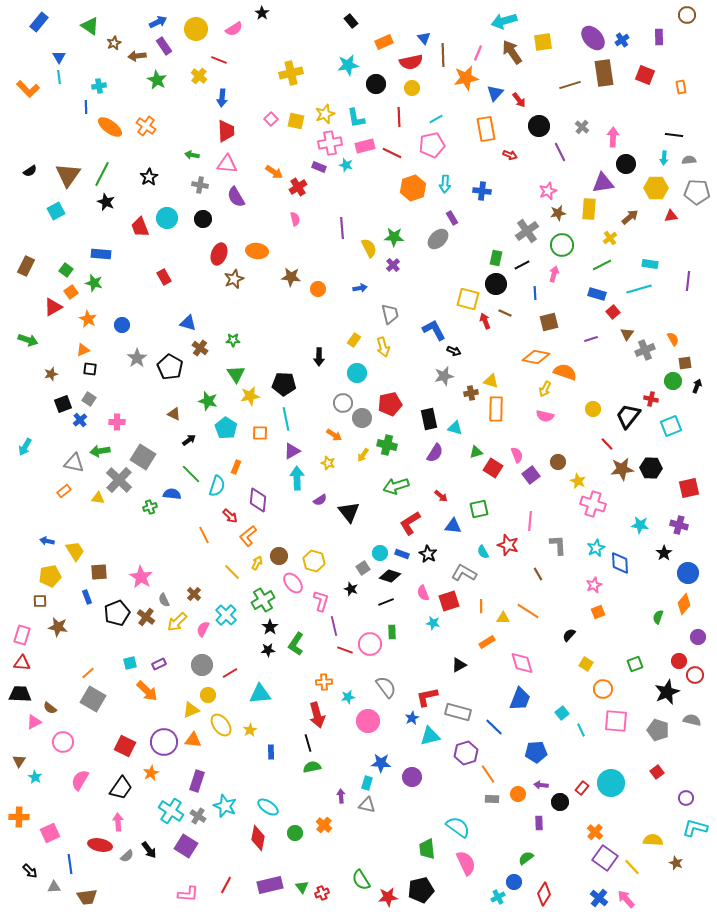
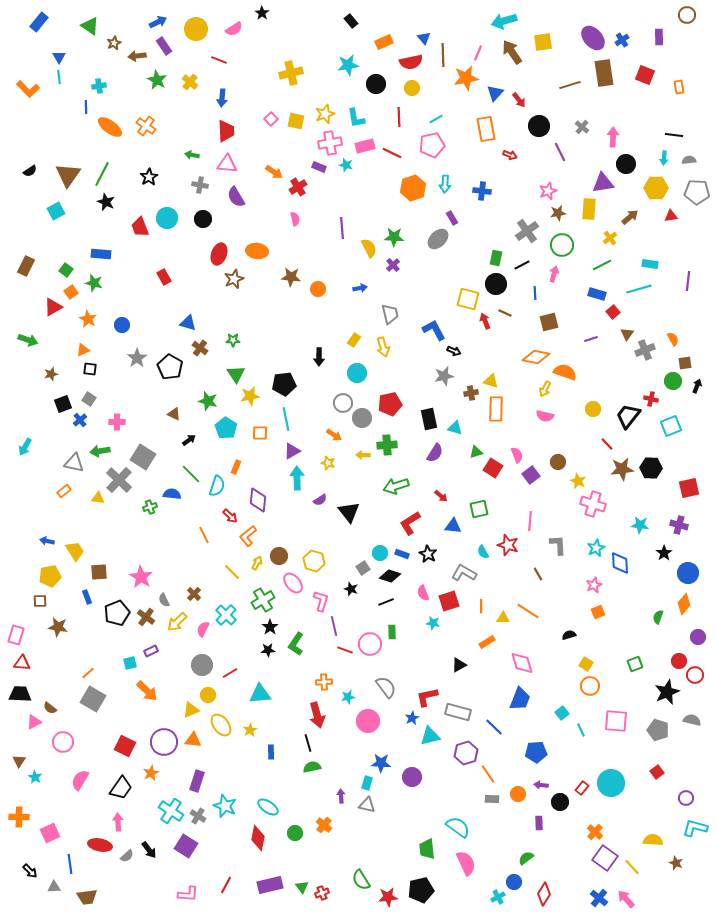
yellow cross at (199, 76): moved 9 px left, 6 px down
orange rectangle at (681, 87): moved 2 px left
black pentagon at (284, 384): rotated 10 degrees counterclockwise
green cross at (387, 445): rotated 18 degrees counterclockwise
yellow arrow at (363, 455): rotated 56 degrees clockwise
pink rectangle at (22, 635): moved 6 px left
black semicircle at (569, 635): rotated 32 degrees clockwise
purple rectangle at (159, 664): moved 8 px left, 13 px up
orange circle at (603, 689): moved 13 px left, 3 px up
